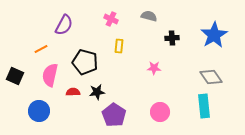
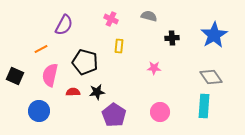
cyan rectangle: rotated 10 degrees clockwise
